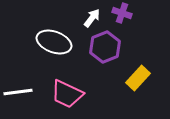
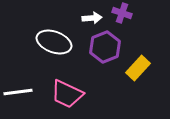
white arrow: rotated 48 degrees clockwise
yellow rectangle: moved 10 px up
